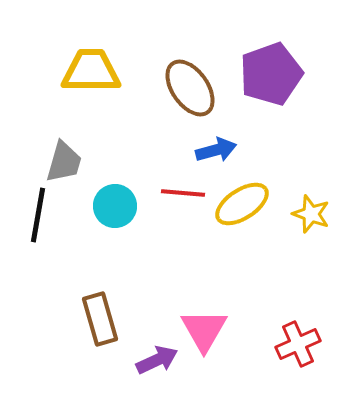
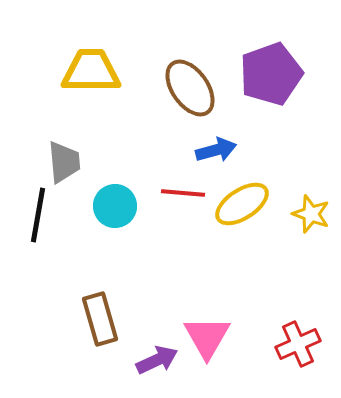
gray trapezoid: rotated 21 degrees counterclockwise
pink triangle: moved 3 px right, 7 px down
